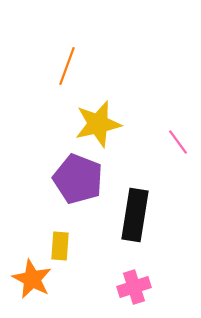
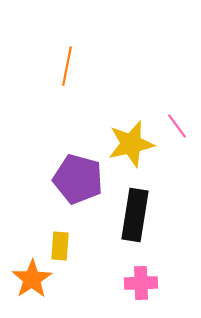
orange line: rotated 9 degrees counterclockwise
yellow star: moved 33 px right, 20 px down
pink line: moved 1 px left, 16 px up
purple pentagon: rotated 6 degrees counterclockwise
orange star: rotated 12 degrees clockwise
pink cross: moved 7 px right, 4 px up; rotated 16 degrees clockwise
